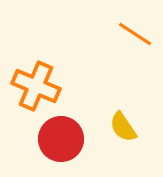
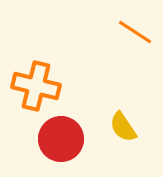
orange line: moved 2 px up
orange cross: rotated 9 degrees counterclockwise
